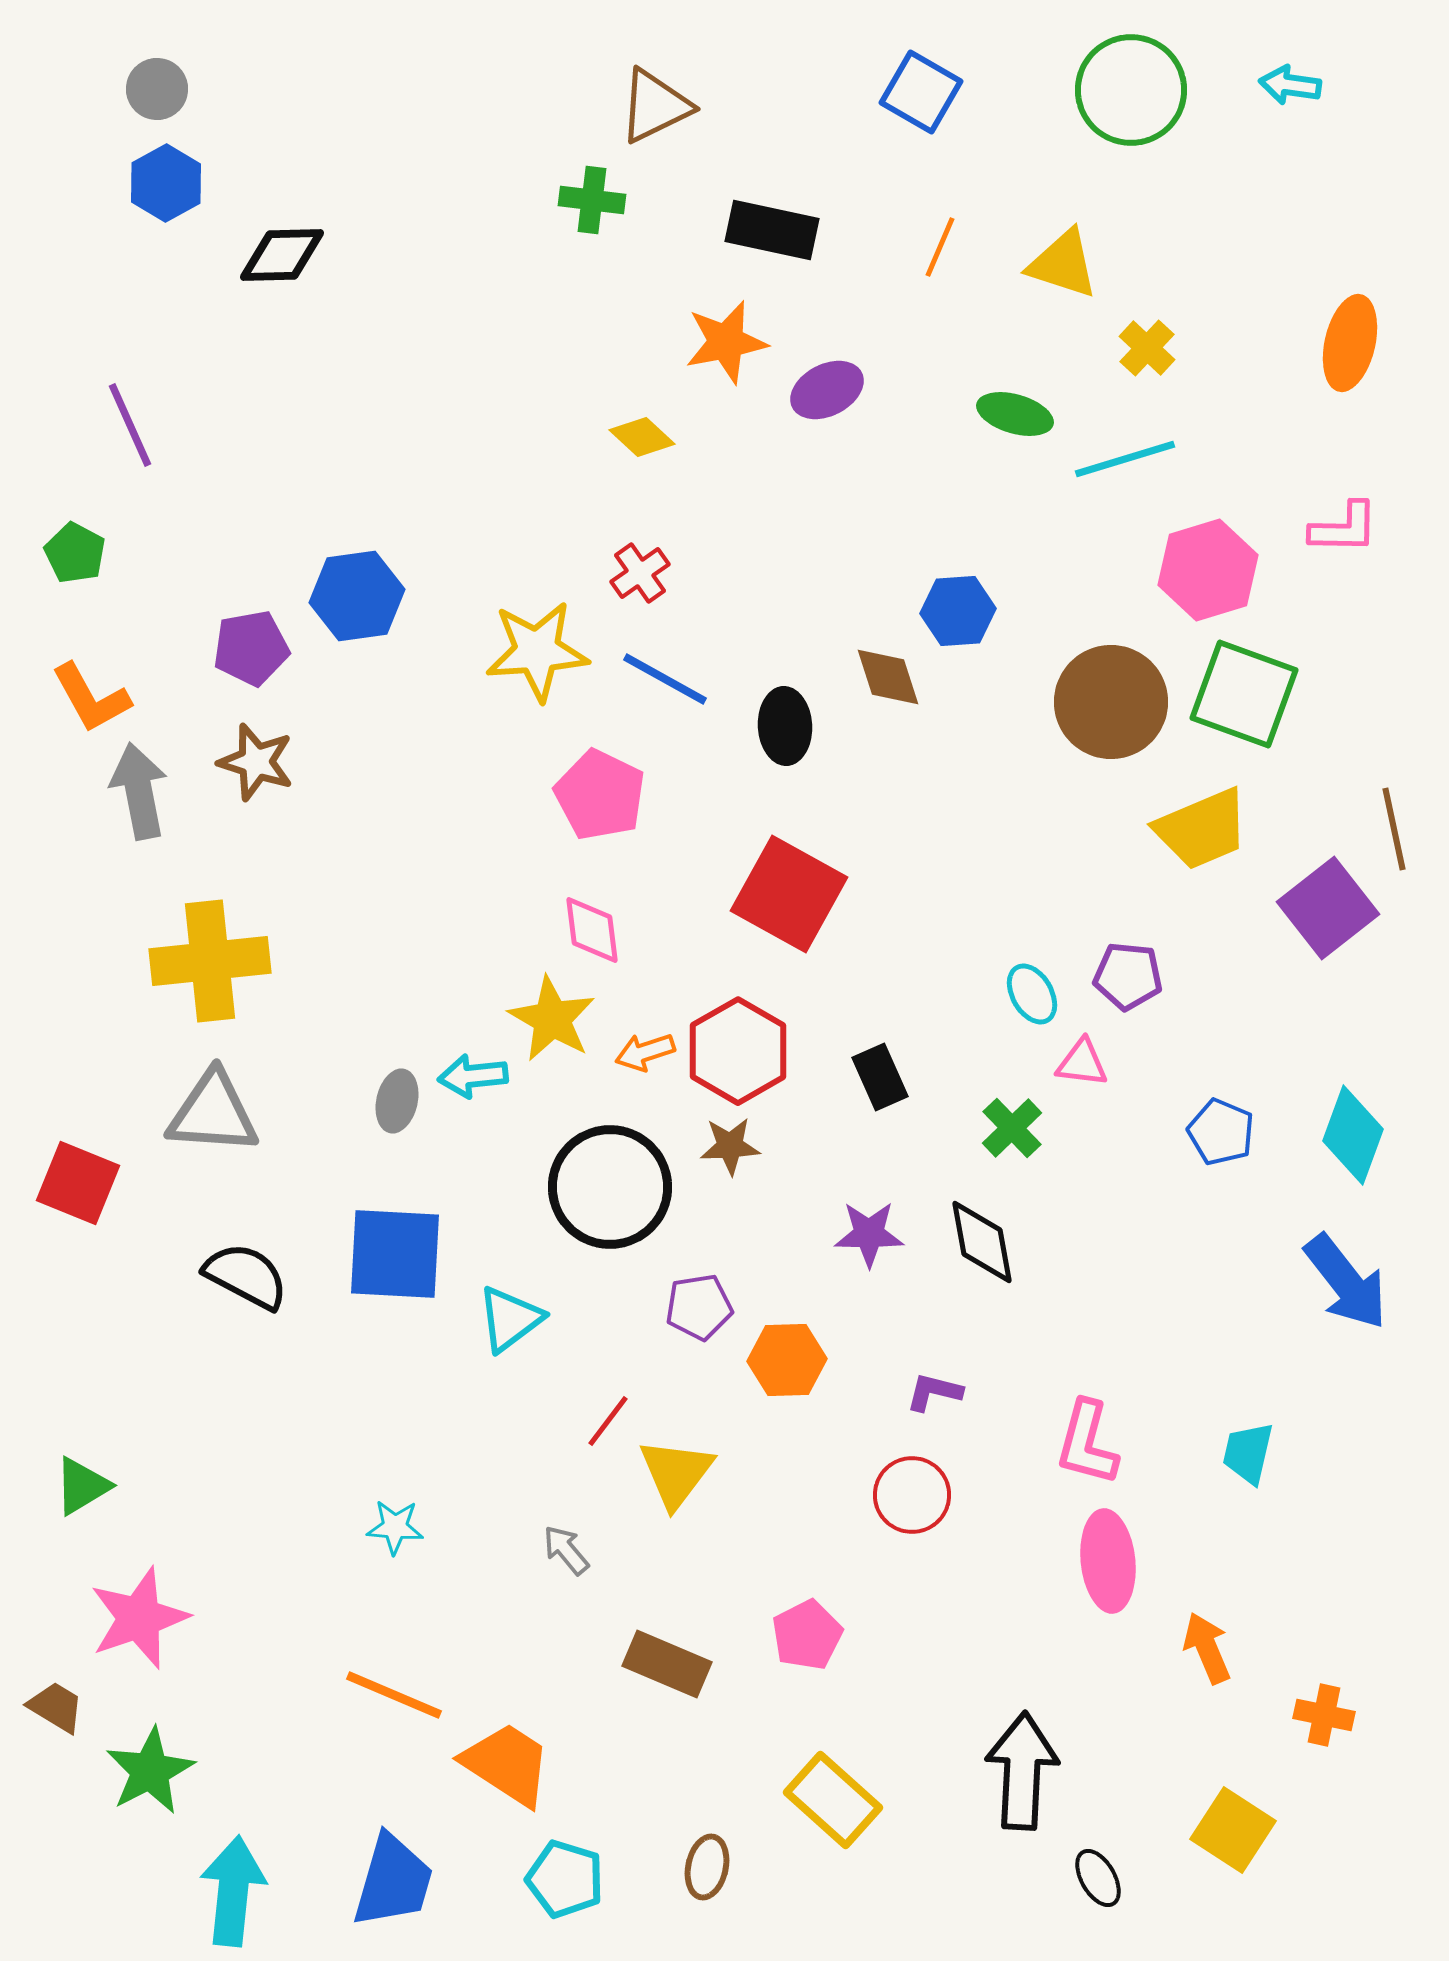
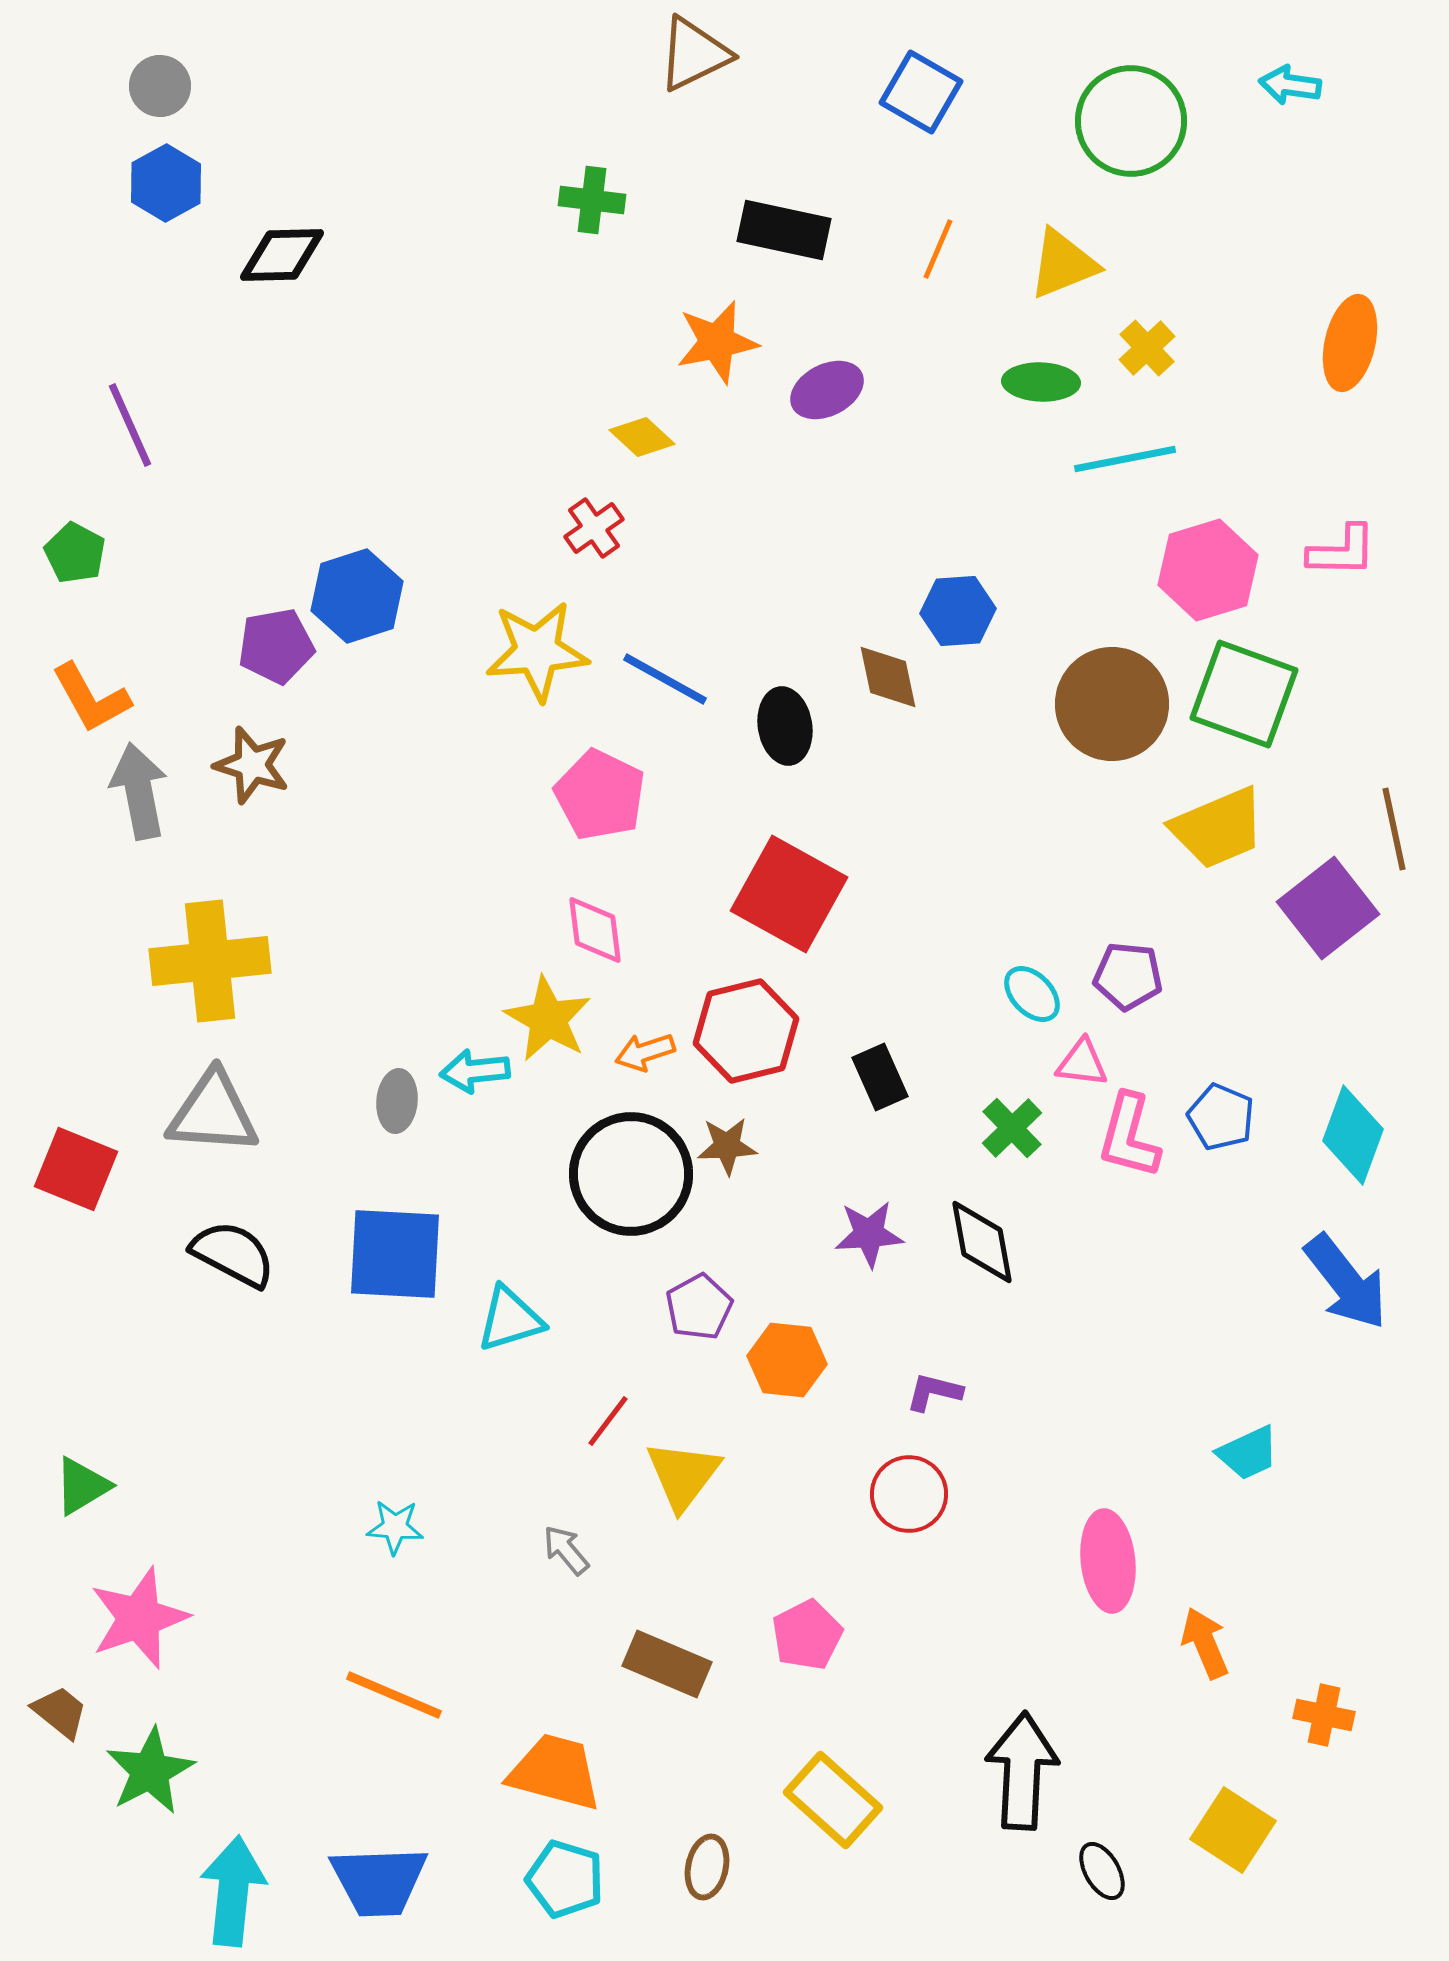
gray circle at (157, 89): moved 3 px right, 3 px up
green circle at (1131, 90): moved 31 px down
brown triangle at (655, 106): moved 39 px right, 52 px up
black rectangle at (772, 230): moved 12 px right
orange line at (940, 247): moved 2 px left, 2 px down
yellow triangle at (1063, 264): rotated 40 degrees counterclockwise
orange star at (726, 342): moved 9 px left
yellow cross at (1147, 348): rotated 4 degrees clockwise
green ellipse at (1015, 414): moved 26 px right, 32 px up; rotated 14 degrees counterclockwise
cyan line at (1125, 459): rotated 6 degrees clockwise
pink L-shape at (1344, 528): moved 2 px left, 23 px down
red cross at (640, 573): moved 46 px left, 45 px up
blue hexagon at (357, 596): rotated 10 degrees counterclockwise
purple pentagon at (251, 648): moved 25 px right, 2 px up
brown diamond at (888, 677): rotated 6 degrees clockwise
brown circle at (1111, 702): moved 1 px right, 2 px down
black ellipse at (785, 726): rotated 6 degrees counterclockwise
brown star at (256, 762): moved 4 px left, 3 px down
yellow trapezoid at (1202, 829): moved 16 px right, 1 px up
pink diamond at (592, 930): moved 3 px right
cyan ellipse at (1032, 994): rotated 14 degrees counterclockwise
yellow star at (552, 1019): moved 4 px left
red hexagon at (738, 1051): moved 8 px right, 20 px up; rotated 16 degrees clockwise
cyan arrow at (473, 1076): moved 2 px right, 5 px up
gray ellipse at (397, 1101): rotated 8 degrees counterclockwise
blue pentagon at (1221, 1132): moved 15 px up
brown star at (730, 1146): moved 3 px left
red square at (78, 1183): moved 2 px left, 14 px up
black circle at (610, 1187): moved 21 px right, 13 px up
purple star at (869, 1234): rotated 4 degrees counterclockwise
black semicircle at (246, 1276): moved 13 px left, 22 px up
purple pentagon at (699, 1307): rotated 20 degrees counterclockwise
cyan triangle at (510, 1319): rotated 20 degrees clockwise
orange hexagon at (787, 1360): rotated 8 degrees clockwise
pink L-shape at (1087, 1443): moved 42 px right, 307 px up
cyan trapezoid at (1248, 1453): rotated 128 degrees counterclockwise
yellow triangle at (676, 1473): moved 7 px right, 2 px down
red circle at (912, 1495): moved 3 px left, 1 px up
orange arrow at (1207, 1648): moved 2 px left, 5 px up
brown trapezoid at (56, 1707): moved 4 px right, 5 px down; rotated 8 degrees clockwise
orange trapezoid at (507, 1764): moved 48 px right, 8 px down; rotated 18 degrees counterclockwise
black ellipse at (1098, 1878): moved 4 px right, 7 px up
blue trapezoid at (393, 1881): moved 14 px left; rotated 72 degrees clockwise
